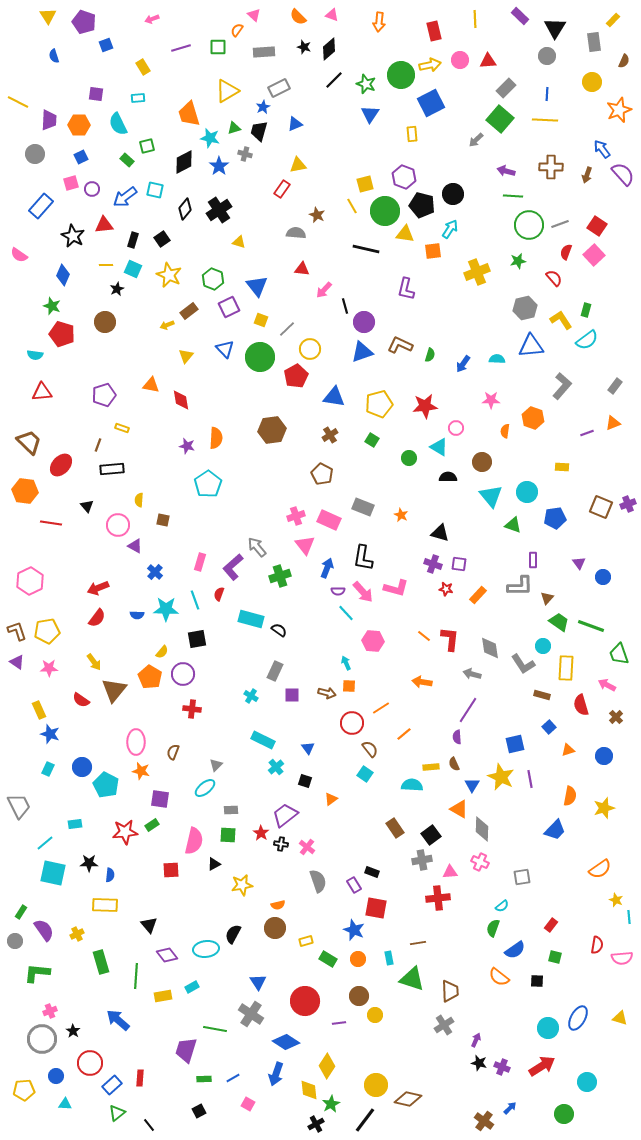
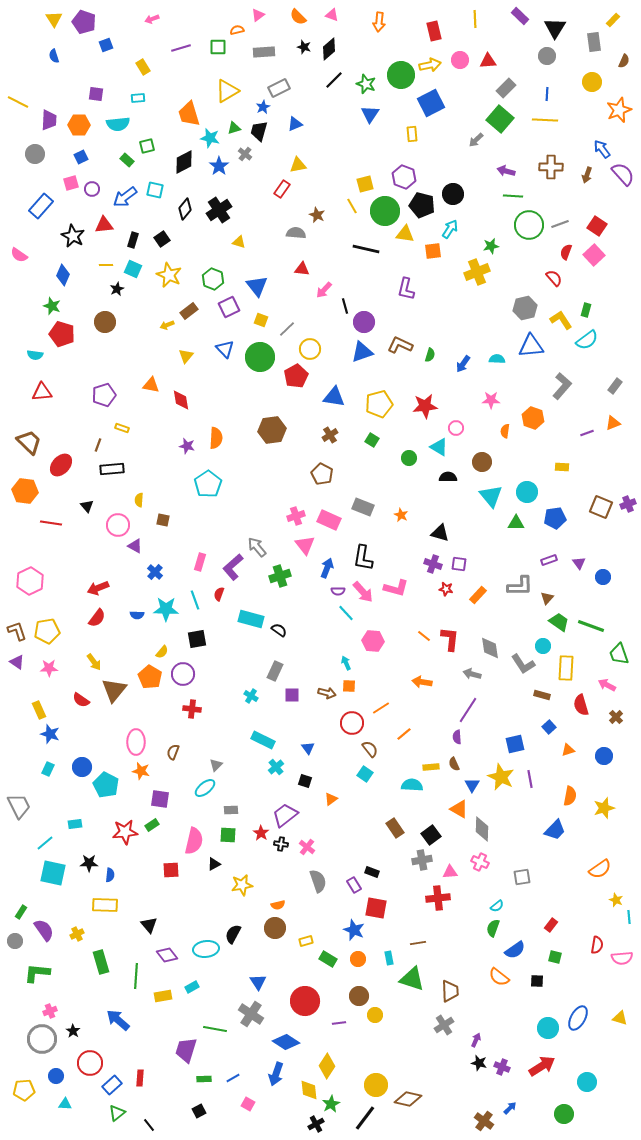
pink triangle at (254, 15): moved 4 px right; rotated 40 degrees clockwise
yellow triangle at (48, 16): moved 6 px right, 3 px down
orange semicircle at (237, 30): rotated 40 degrees clockwise
cyan semicircle at (118, 124): rotated 70 degrees counterclockwise
gray cross at (245, 154): rotated 24 degrees clockwise
green star at (518, 261): moved 27 px left, 15 px up
green triangle at (513, 525): moved 3 px right, 2 px up; rotated 18 degrees counterclockwise
purple rectangle at (533, 560): moved 16 px right; rotated 70 degrees clockwise
cyan semicircle at (502, 906): moved 5 px left
black line at (365, 1120): moved 2 px up
